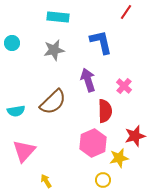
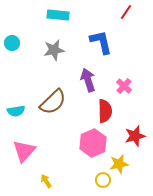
cyan rectangle: moved 2 px up
yellow star: moved 6 px down
